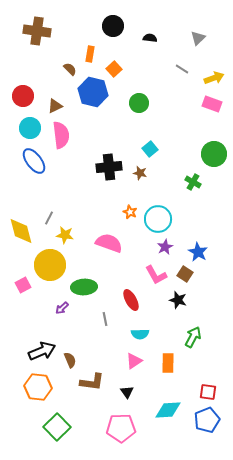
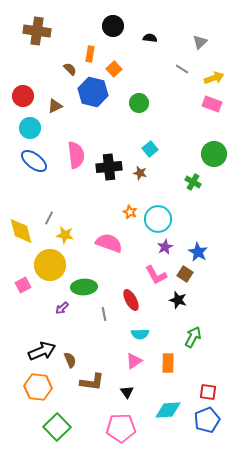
gray triangle at (198, 38): moved 2 px right, 4 px down
pink semicircle at (61, 135): moved 15 px right, 20 px down
blue ellipse at (34, 161): rotated 16 degrees counterclockwise
gray line at (105, 319): moved 1 px left, 5 px up
